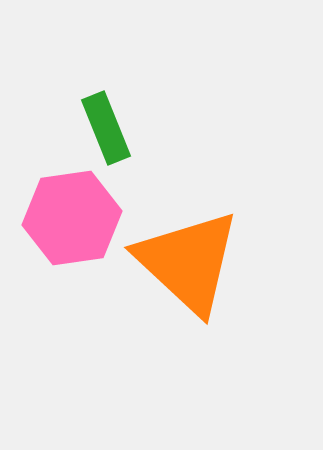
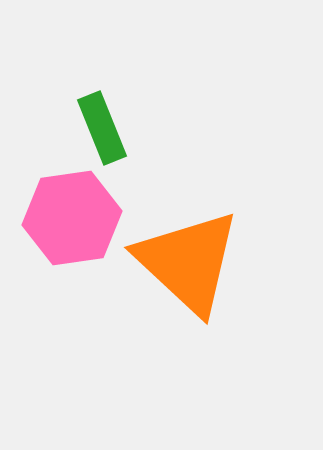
green rectangle: moved 4 px left
